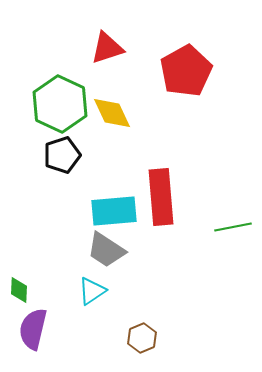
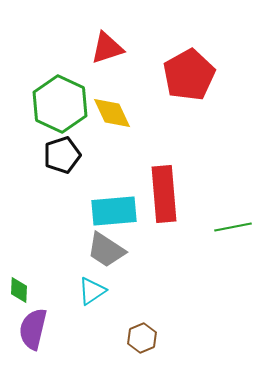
red pentagon: moved 3 px right, 4 px down
red rectangle: moved 3 px right, 3 px up
